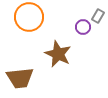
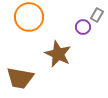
gray rectangle: moved 1 px left, 1 px up
brown trapezoid: rotated 16 degrees clockwise
